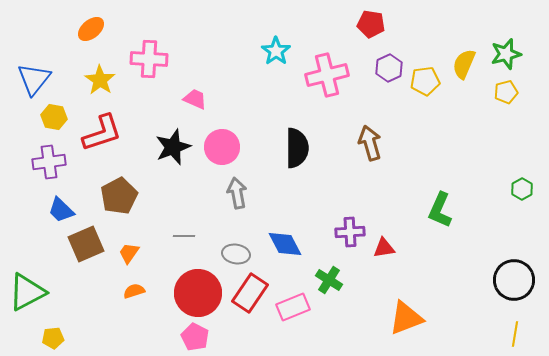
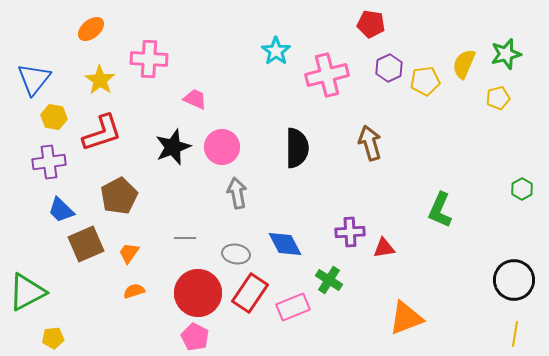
yellow pentagon at (506, 92): moved 8 px left, 6 px down
gray line at (184, 236): moved 1 px right, 2 px down
